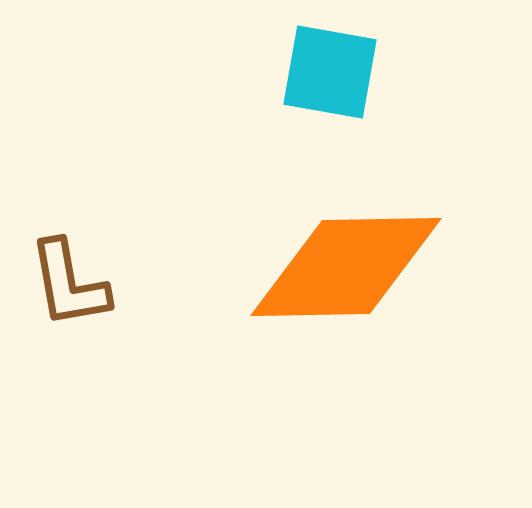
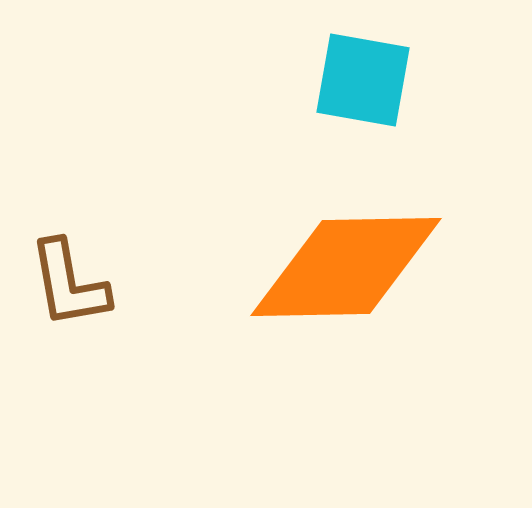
cyan square: moved 33 px right, 8 px down
